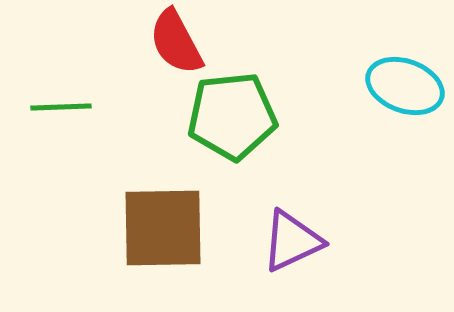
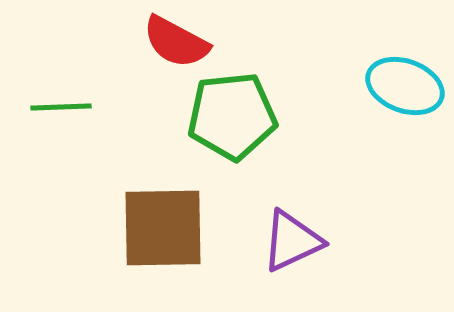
red semicircle: rotated 34 degrees counterclockwise
